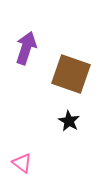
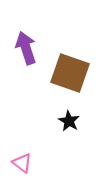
purple arrow: rotated 36 degrees counterclockwise
brown square: moved 1 px left, 1 px up
